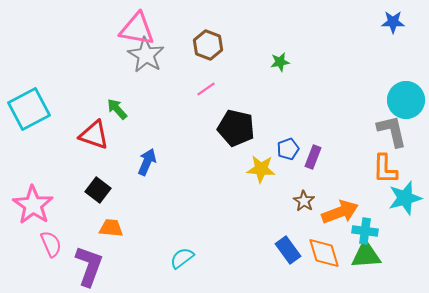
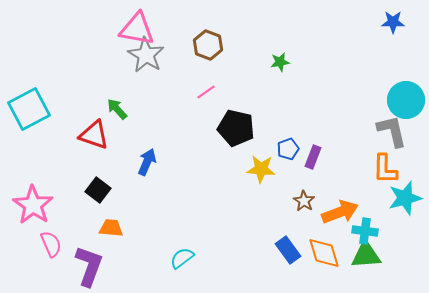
pink line: moved 3 px down
